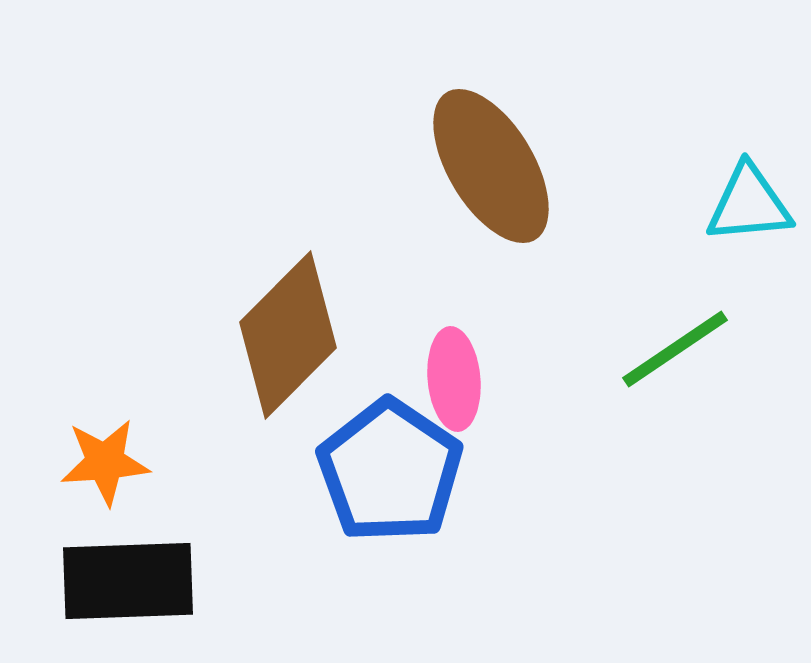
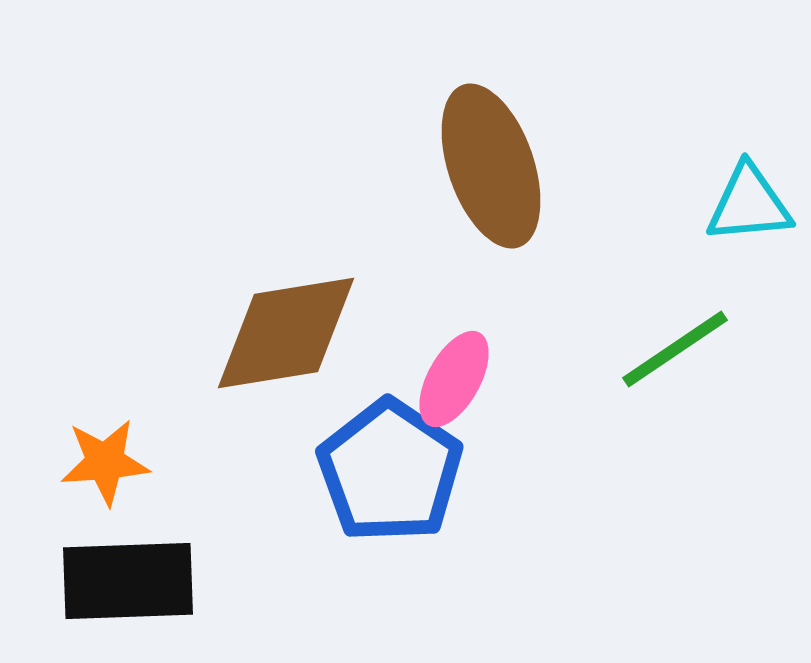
brown ellipse: rotated 12 degrees clockwise
brown diamond: moved 2 px left, 2 px up; rotated 36 degrees clockwise
pink ellipse: rotated 34 degrees clockwise
